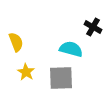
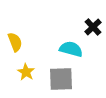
black cross: rotated 18 degrees clockwise
yellow semicircle: moved 1 px left
gray square: moved 1 px down
